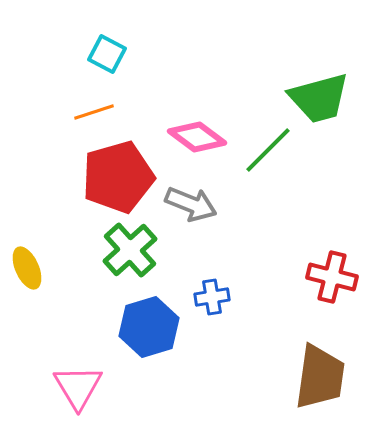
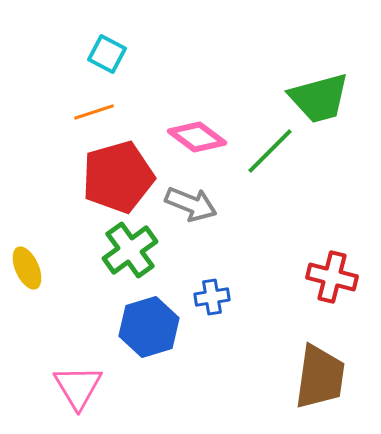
green line: moved 2 px right, 1 px down
green cross: rotated 6 degrees clockwise
